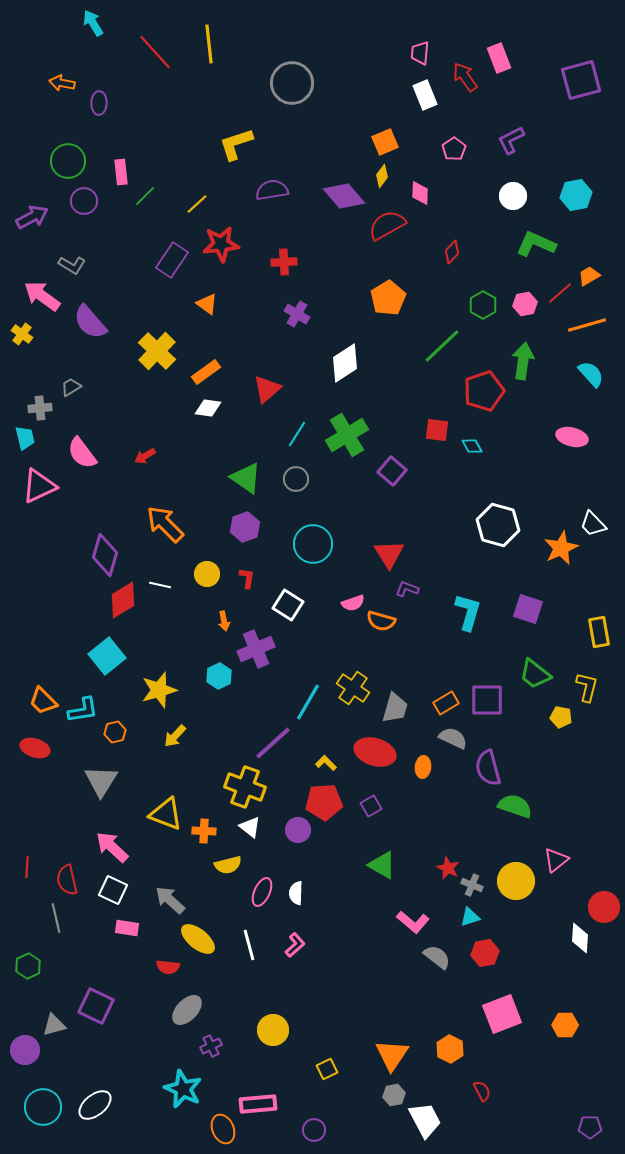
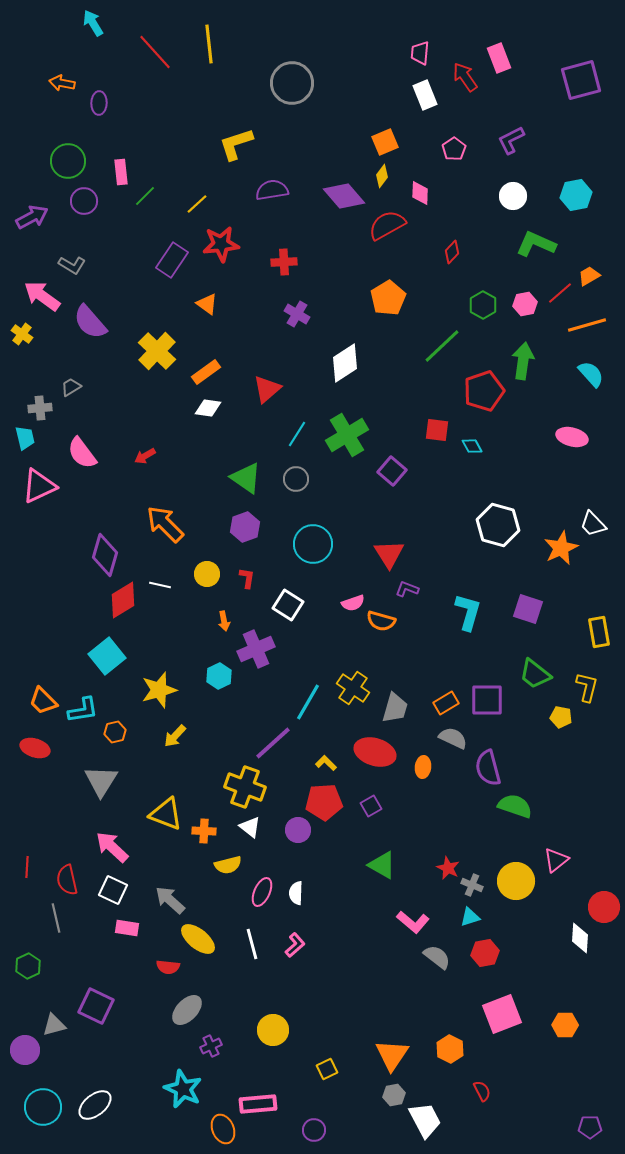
white line at (249, 945): moved 3 px right, 1 px up
